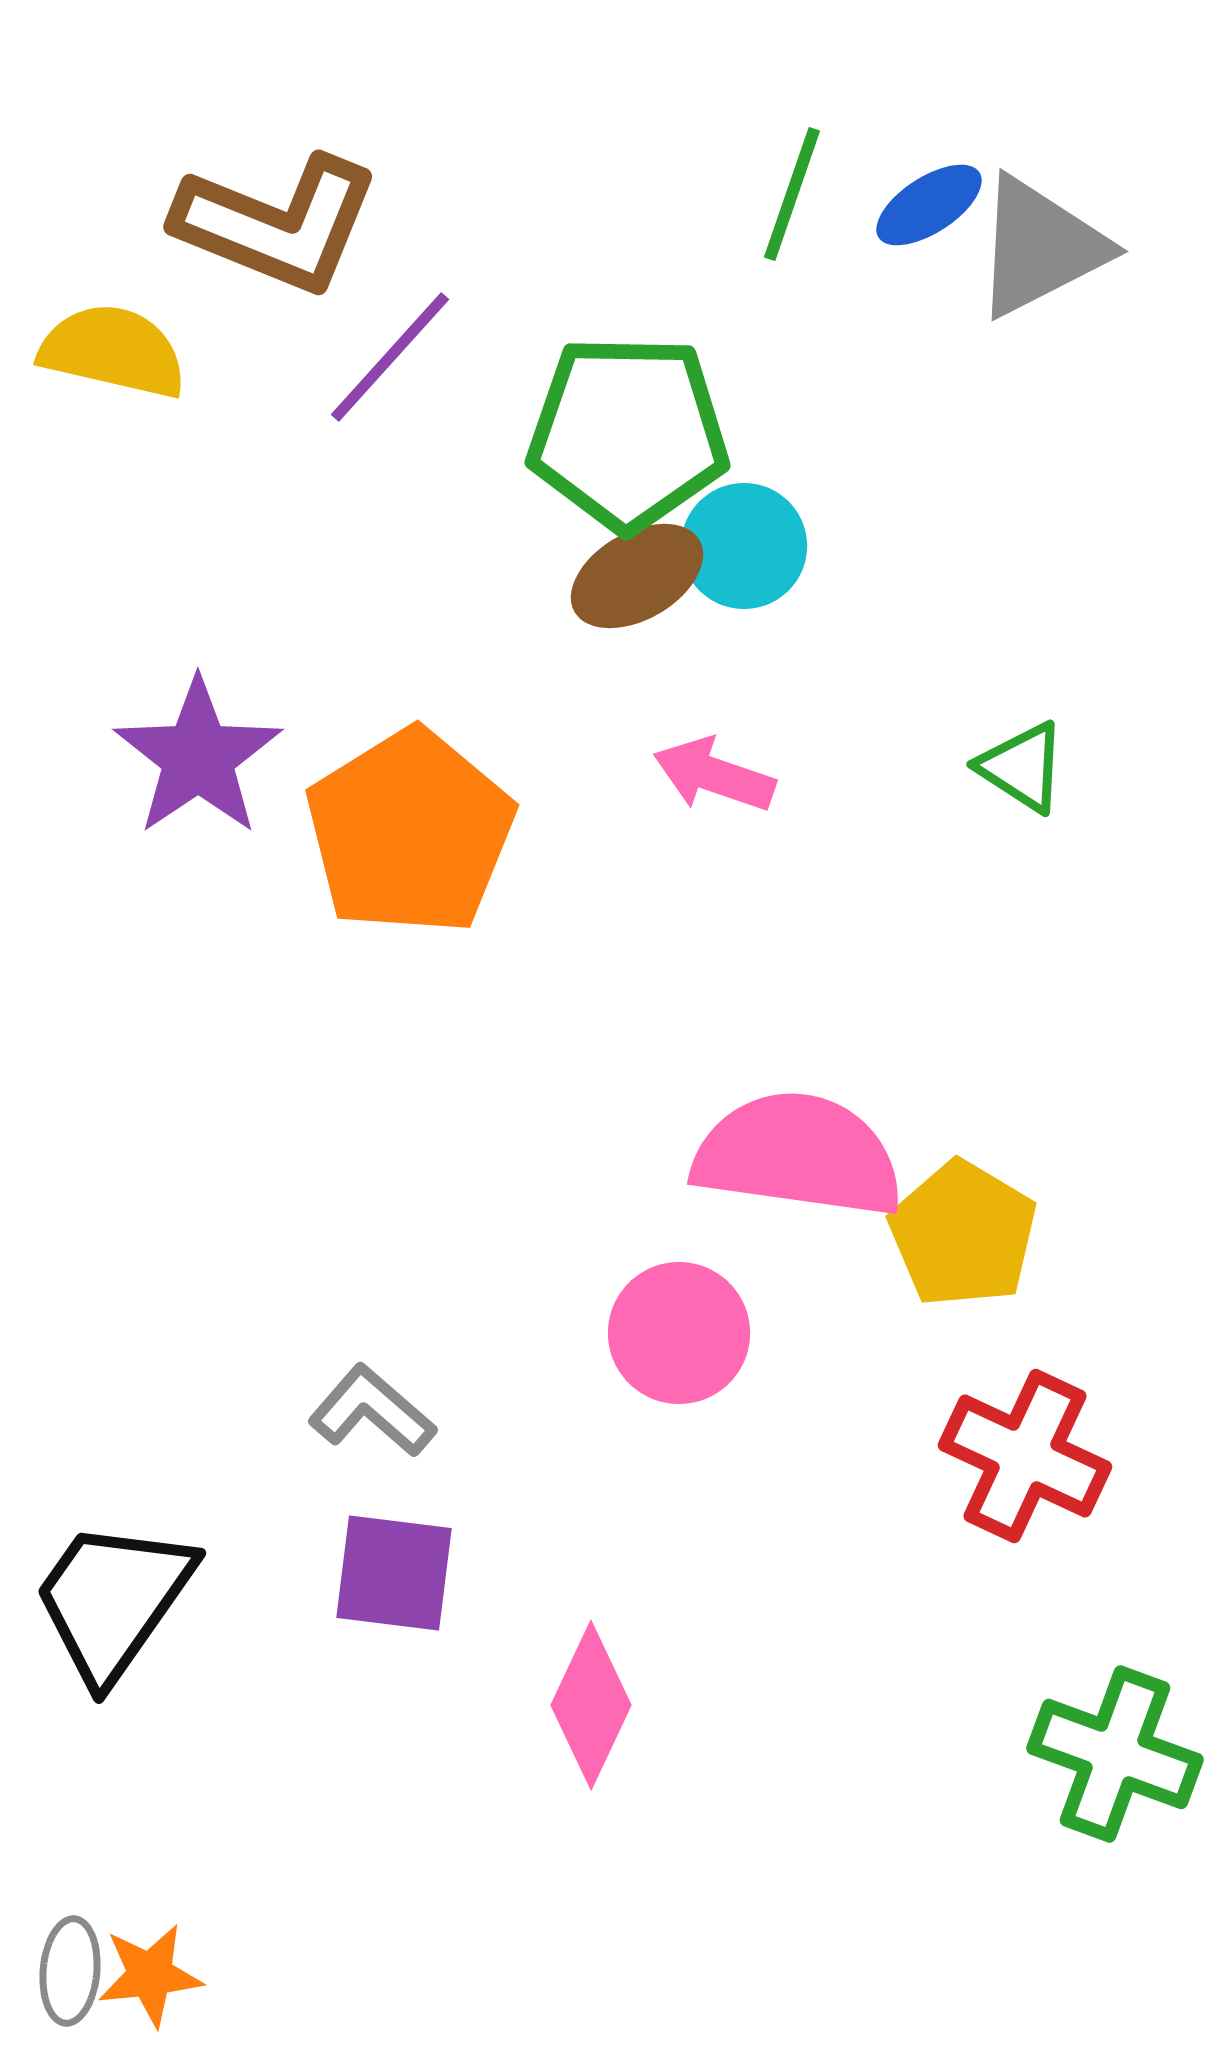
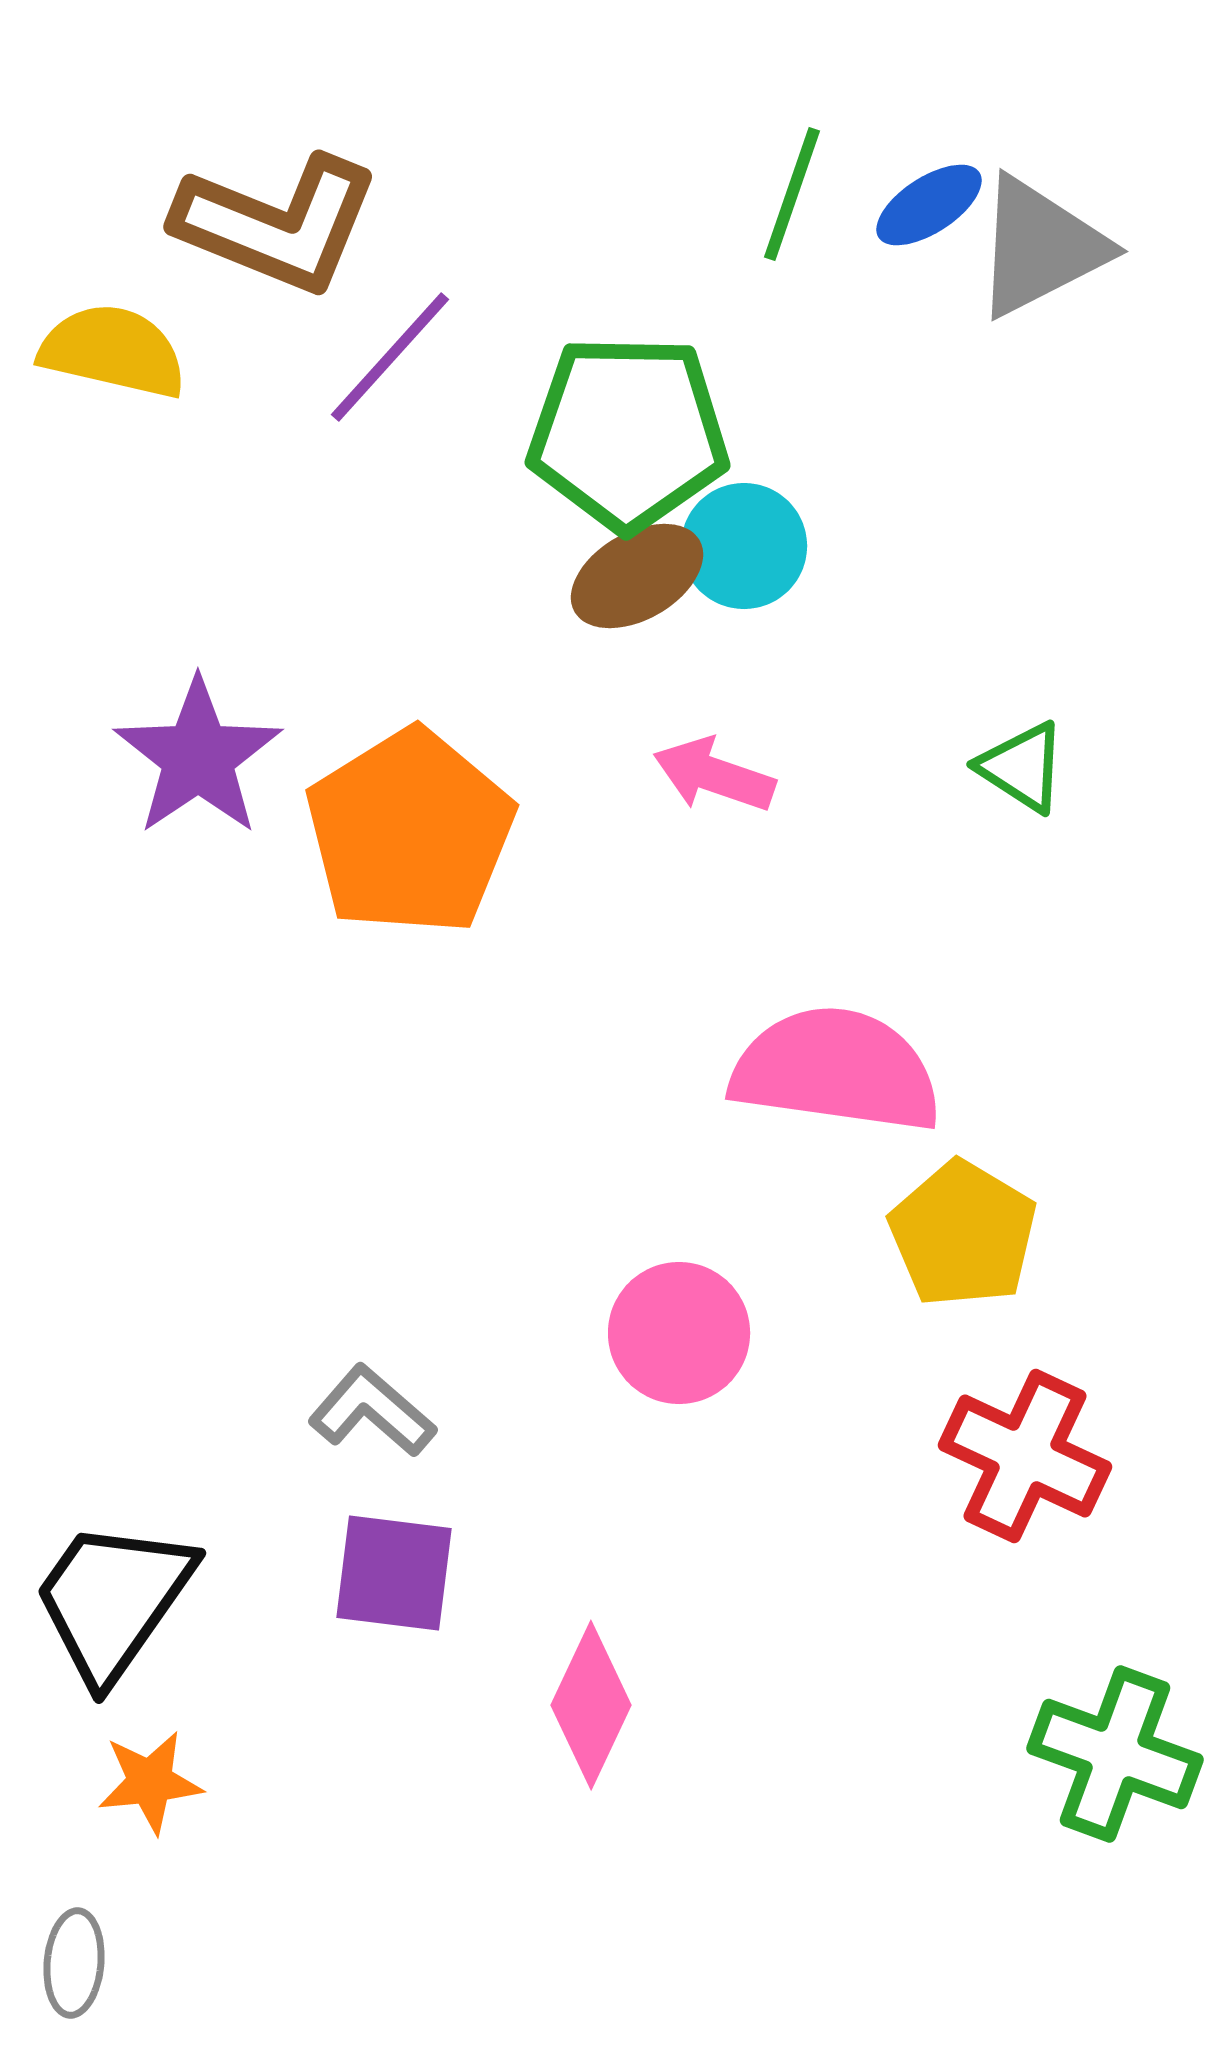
pink semicircle: moved 38 px right, 85 px up
gray ellipse: moved 4 px right, 8 px up
orange star: moved 193 px up
